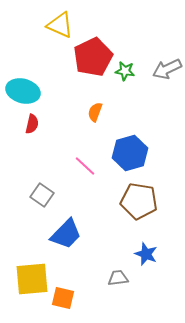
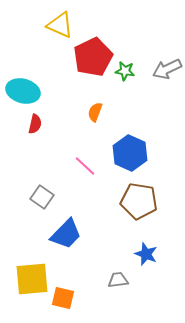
red semicircle: moved 3 px right
blue hexagon: rotated 20 degrees counterclockwise
gray square: moved 2 px down
gray trapezoid: moved 2 px down
